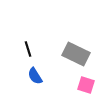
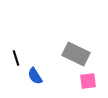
black line: moved 12 px left, 9 px down
pink square: moved 2 px right, 4 px up; rotated 24 degrees counterclockwise
